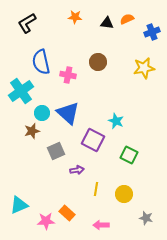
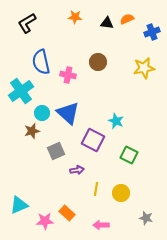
yellow circle: moved 3 px left, 1 px up
pink star: moved 1 px left
